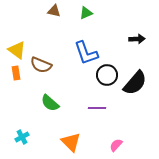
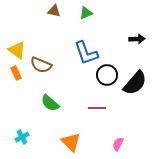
orange rectangle: rotated 16 degrees counterclockwise
pink semicircle: moved 2 px right, 1 px up; rotated 16 degrees counterclockwise
